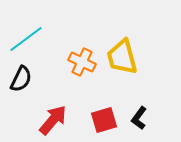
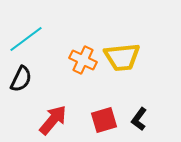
yellow trapezoid: rotated 81 degrees counterclockwise
orange cross: moved 1 px right, 2 px up
black L-shape: moved 1 px down
